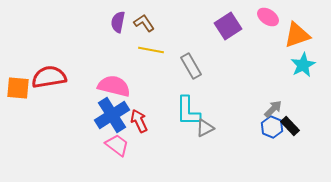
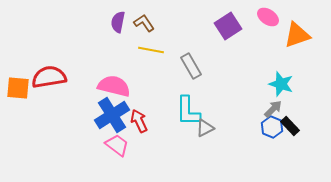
cyan star: moved 22 px left, 19 px down; rotated 25 degrees counterclockwise
